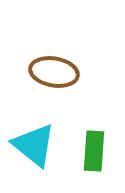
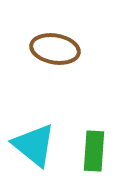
brown ellipse: moved 1 px right, 23 px up
